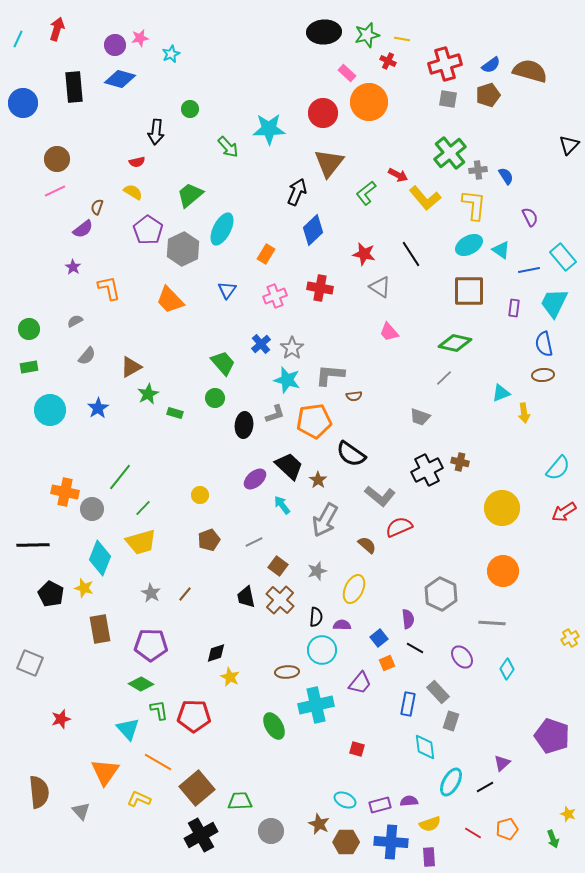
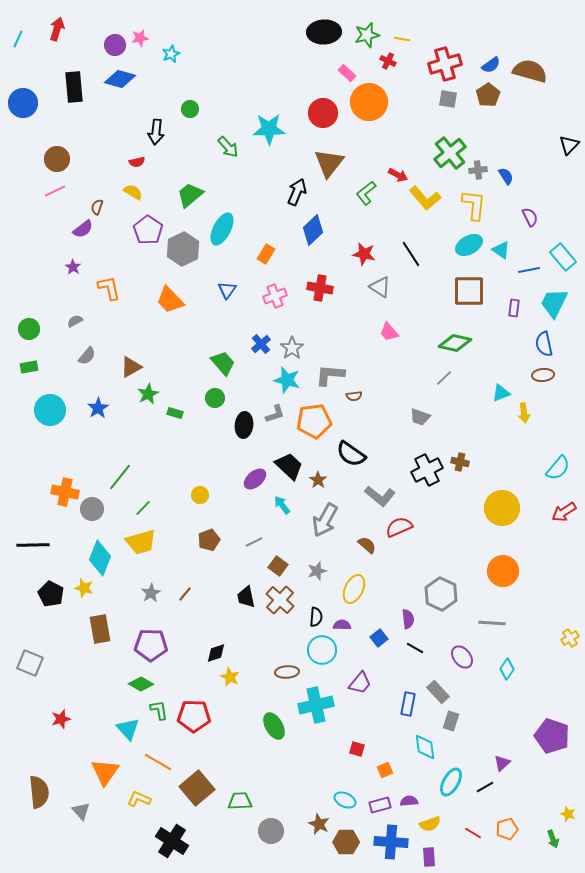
brown pentagon at (488, 95): rotated 15 degrees counterclockwise
gray star at (151, 593): rotated 12 degrees clockwise
orange square at (387, 663): moved 2 px left, 107 px down
black cross at (201, 835): moved 29 px left, 6 px down; rotated 28 degrees counterclockwise
